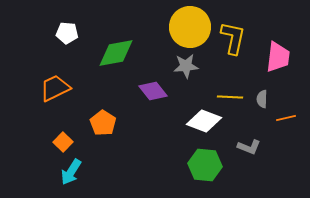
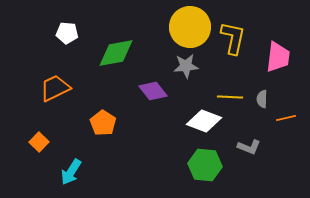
orange square: moved 24 px left
